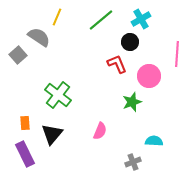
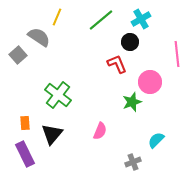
pink line: rotated 10 degrees counterclockwise
pink circle: moved 1 px right, 6 px down
cyan semicircle: moved 2 px right, 1 px up; rotated 48 degrees counterclockwise
